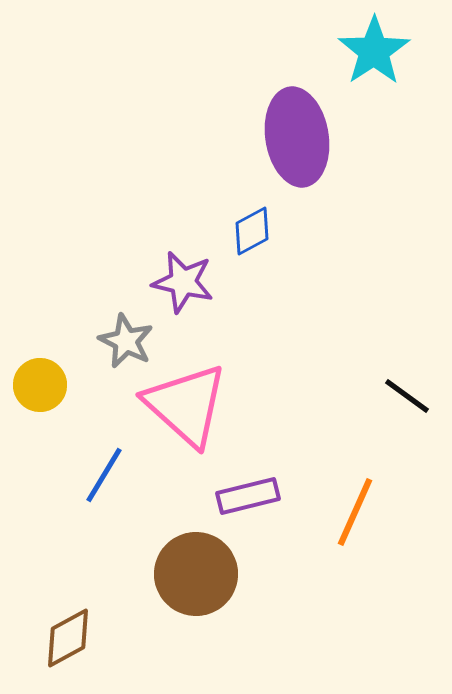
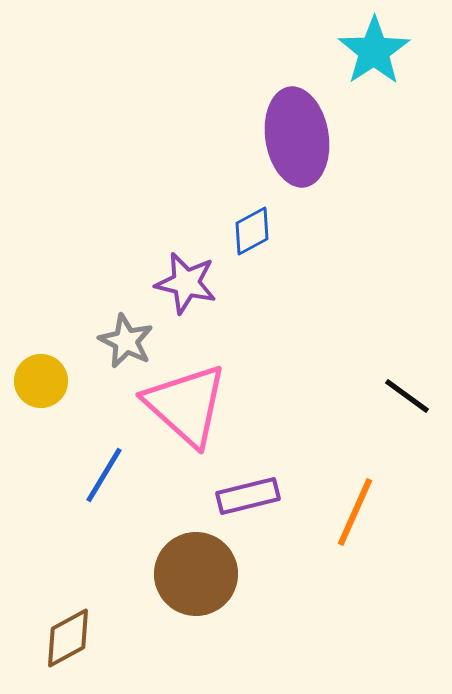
purple star: moved 3 px right, 1 px down
yellow circle: moved 1 px right, 4 px up
